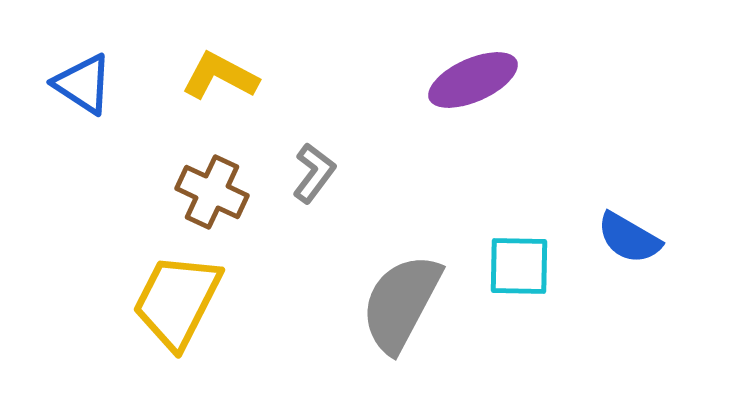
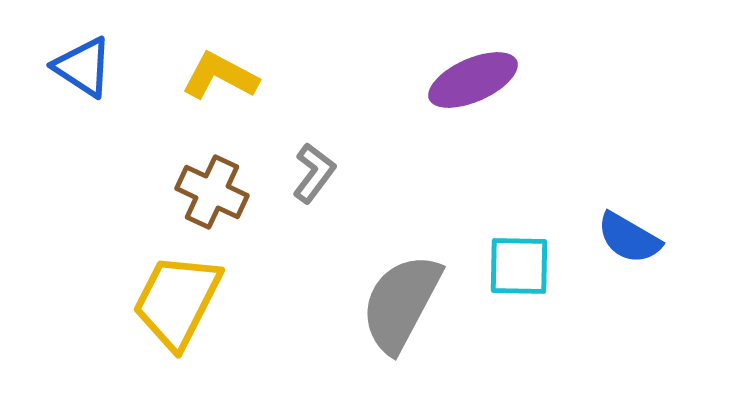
blue triangle: moved 17 px up
